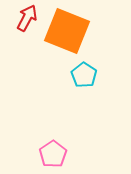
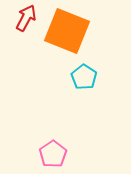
red arrow: moved 1 px left
cyan pentagon: moved 2 px down
